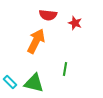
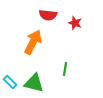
orange arrow: moved 3 px left, 1 px down
